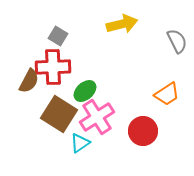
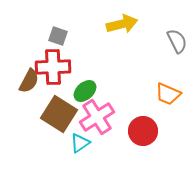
gray square: rotated 12 degrees counterclockwise
orange trapezoid: moved 1 px right; rotated 56 degrees clockwise
